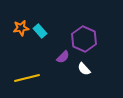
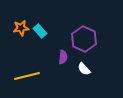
purple semicircle: rotated 40 degrees counterclockwise
yellow line: moved 2 px up
